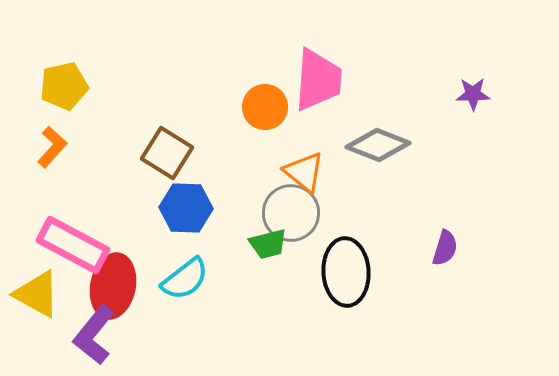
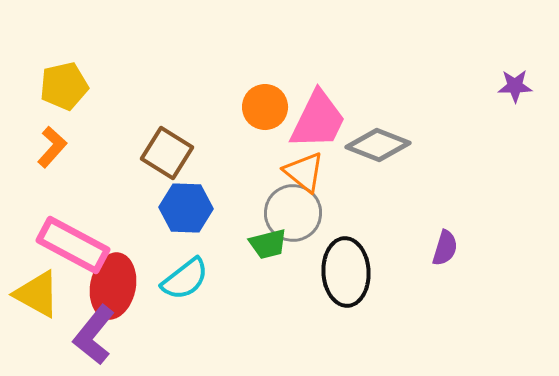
pink trapezoid: moved 40 px down; rotated 22 degrees clockwise
purple star: moved 42 px right, 8 px up
gray circle: moved 2 px right
